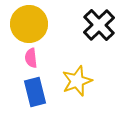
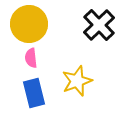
blue rectangle: moved 1 px left, 1 px down
